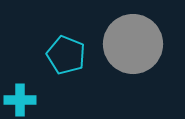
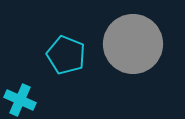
cyan cross: rotated 24 degrees clockwise
